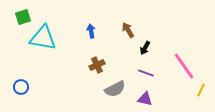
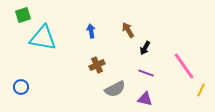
green square: moved 2 px up
